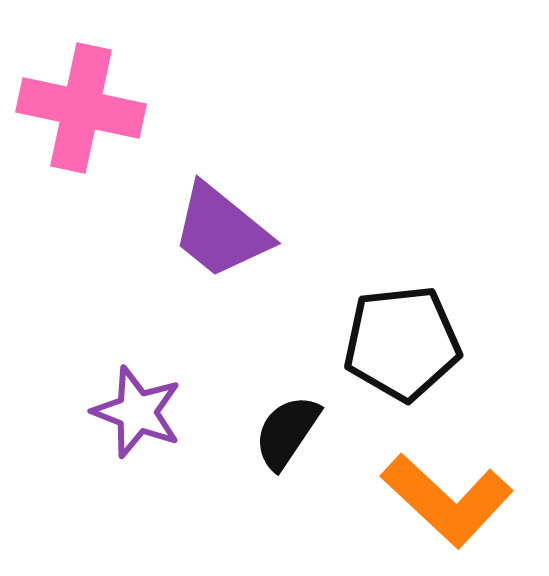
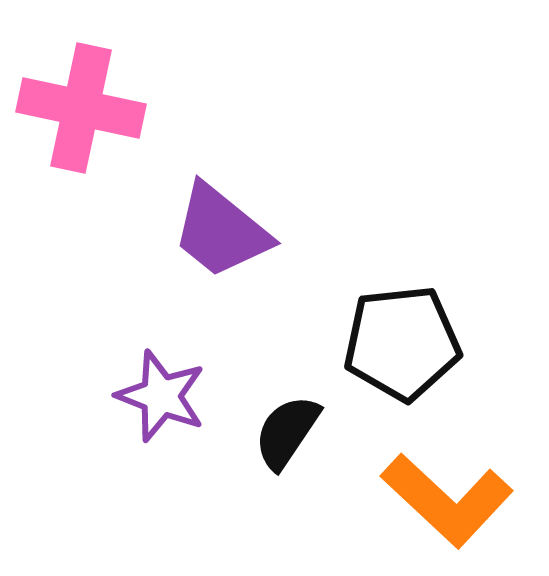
purple star: moved 24 px right, 16 px up
